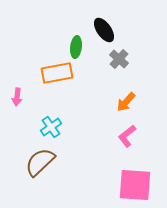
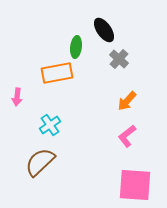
orange arrow: moved 1 px right, 1 px up
cyan cross: moved 1 px left, 2 px up
